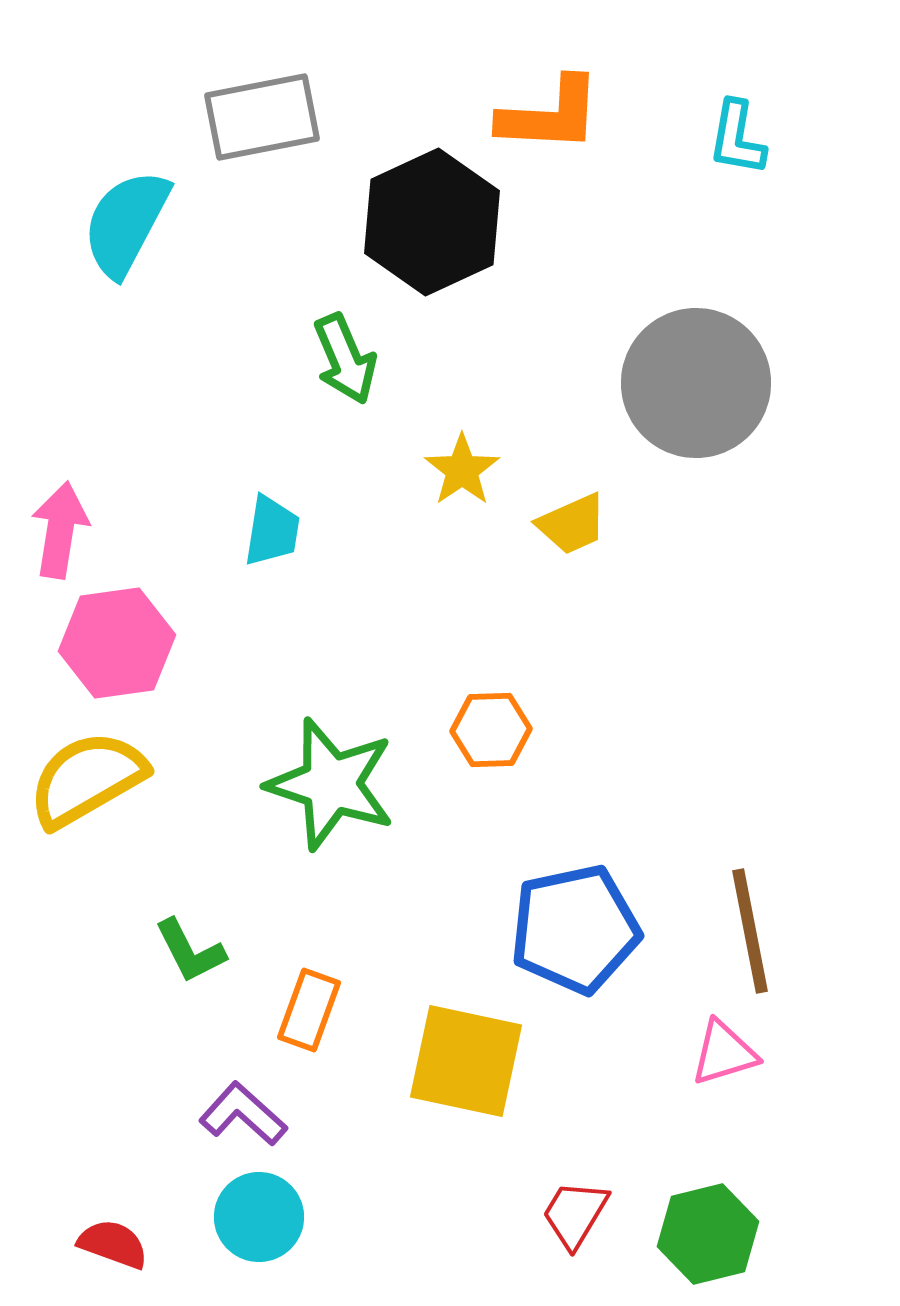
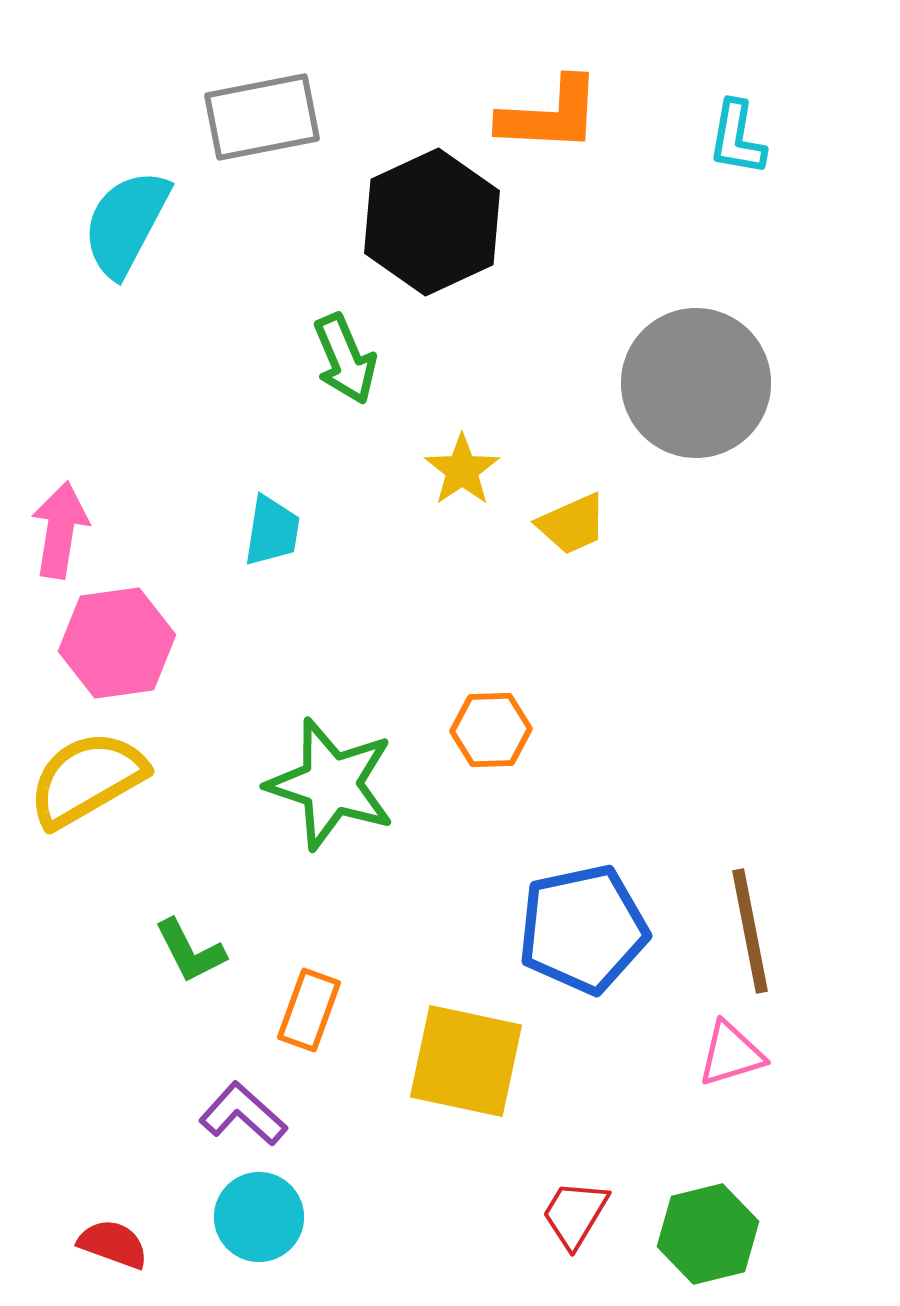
blue pentagon: moved 8 px right
pink triangle: moved 7 px right, 1 px down
